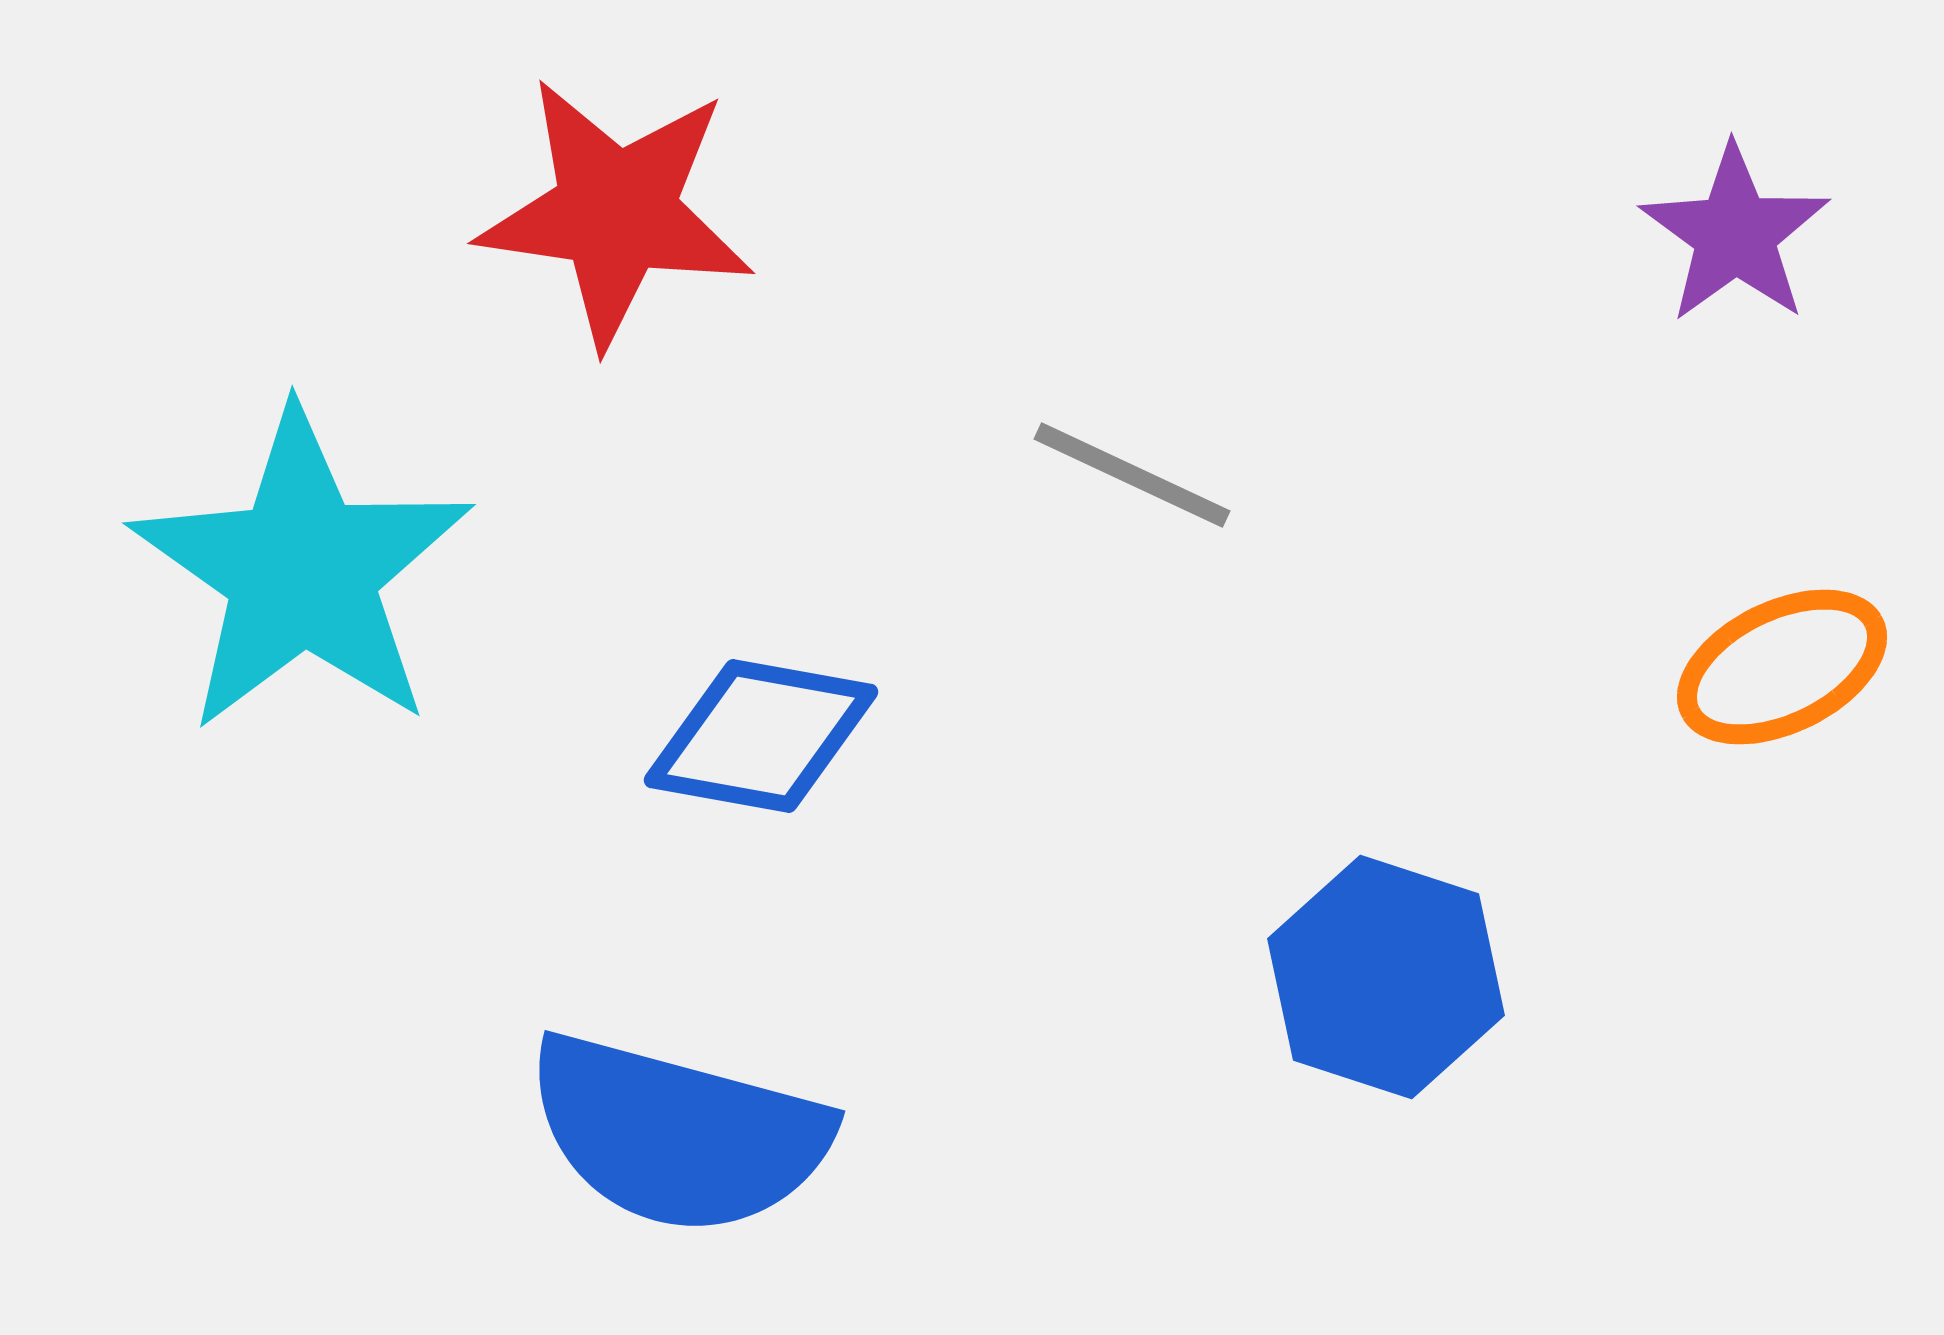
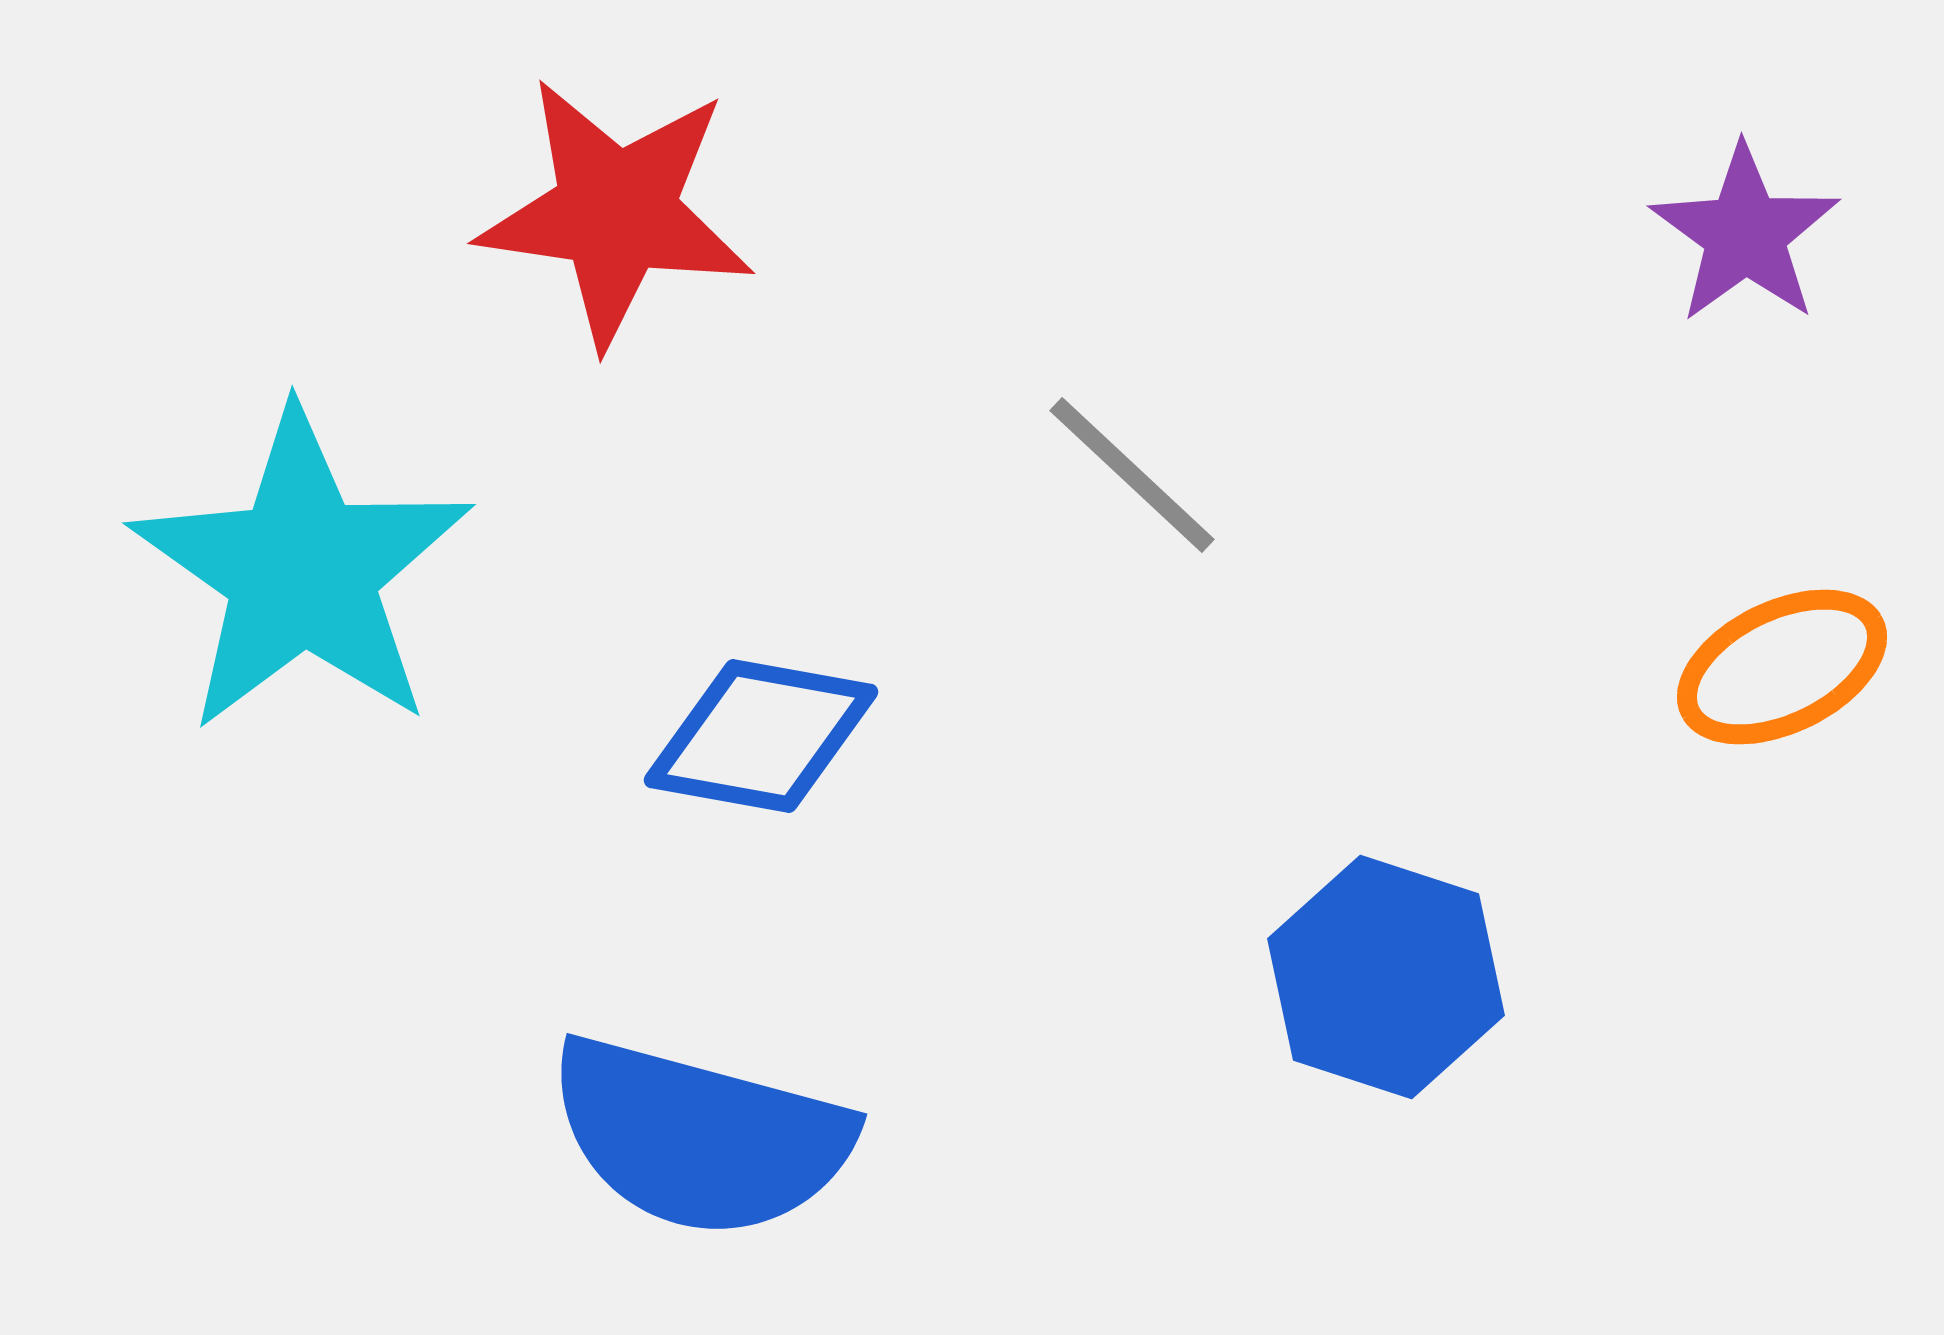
purple star: moved 10 px right
gray line: rotated 18 degrees clockwise
blue semicircle: moved 22 px right, 3 px down
